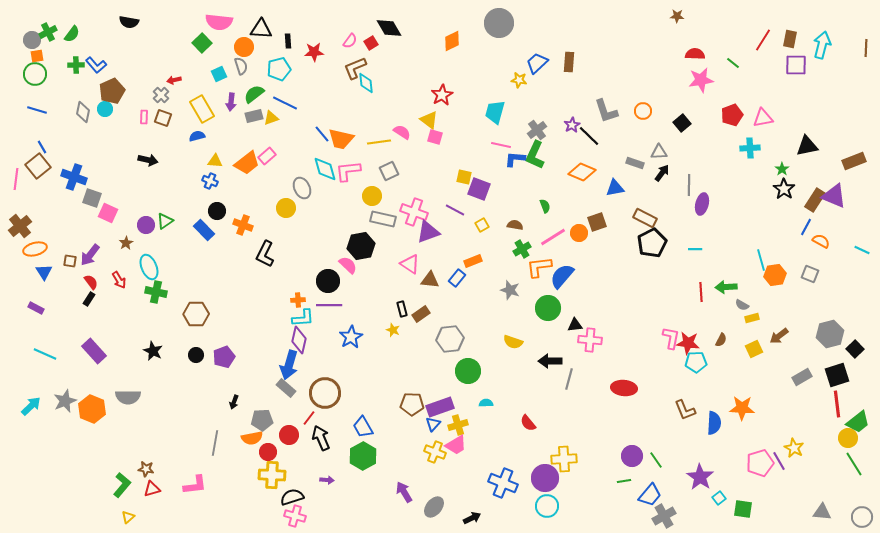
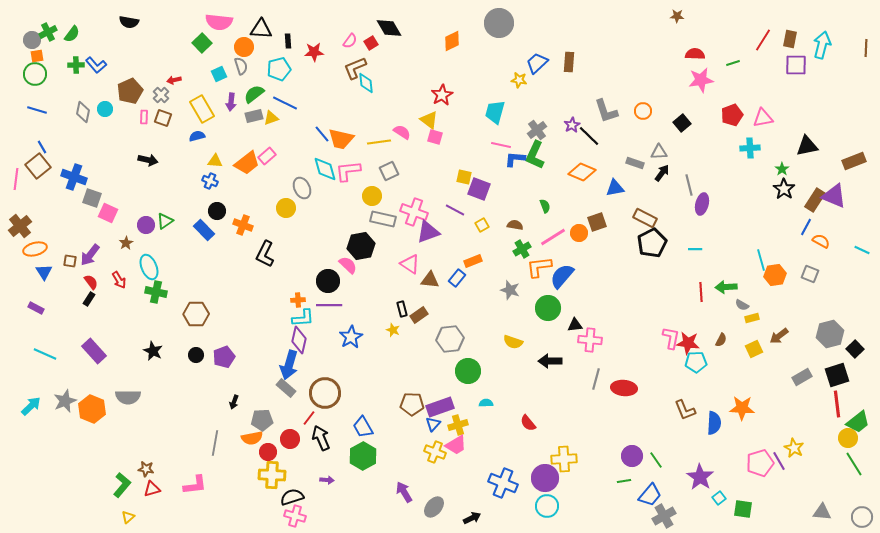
green line at (733, 63): rotated 56 degrees counterclockwise
brown pentagon at (112, 91): moved 18 px right
gray line at (689, 185): rotated 15 degrees counterclockwise
brown rectangle at (421, 314): moved 2 px left, 1 px down
gray line at (569, 379): moved 27 px right
red circle at (289, 435): moved 1 px right, 4 px down
